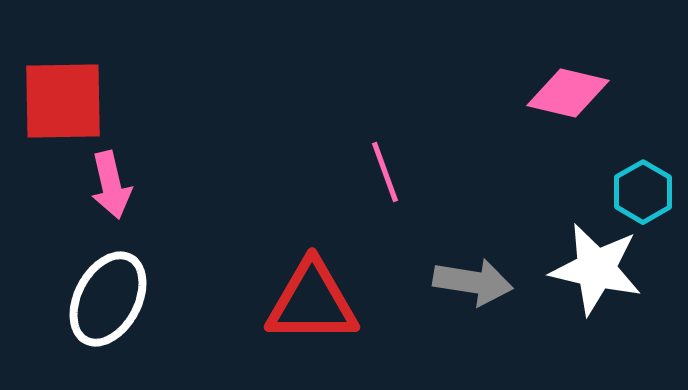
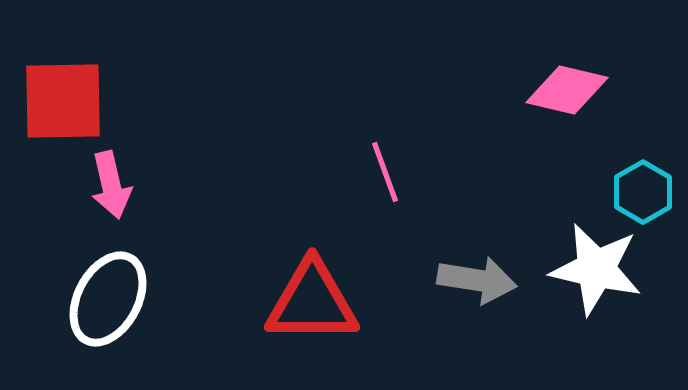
pink diamond: moved 1 px left, 3 px up
gray arrow: moved 4 px right, 2 px up
